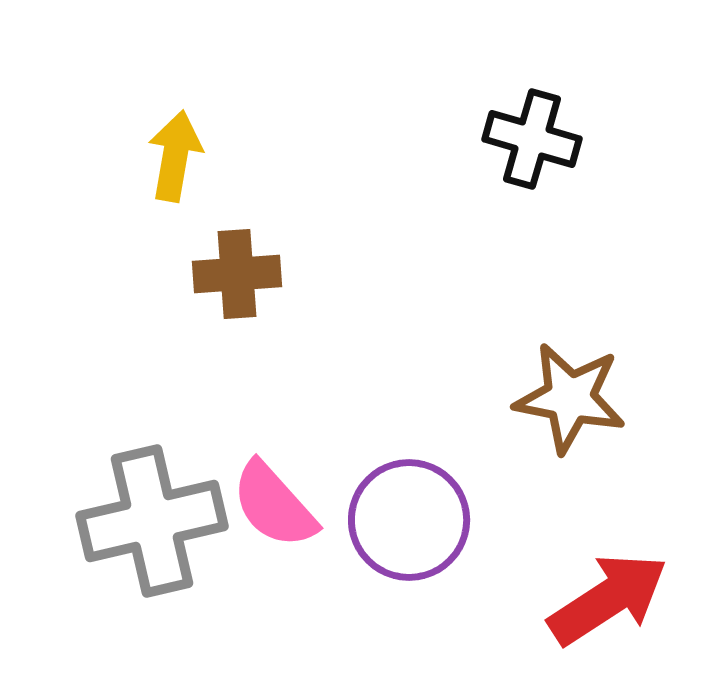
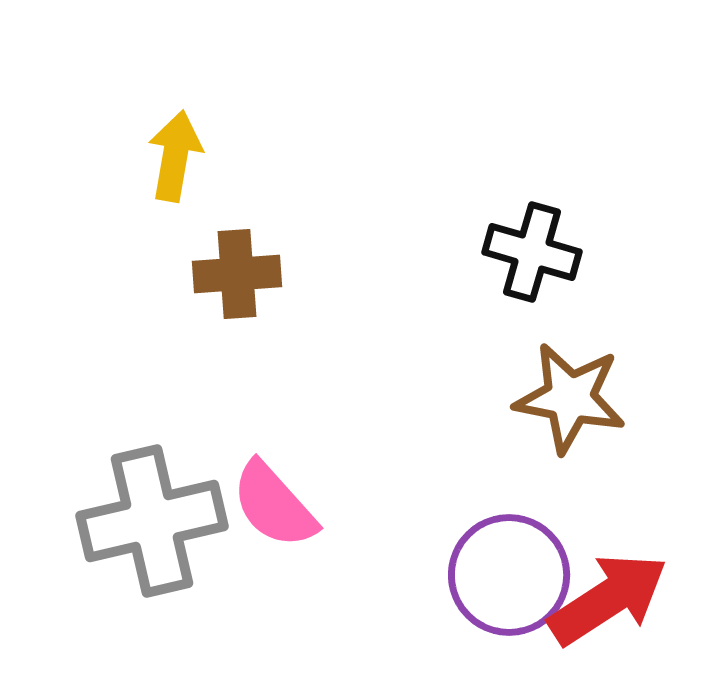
black cross: moved 113 px down
purple circle: moved 100 px right, 55 px down
